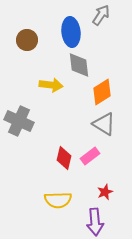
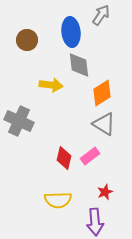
orange diamond: moved 1 px down
